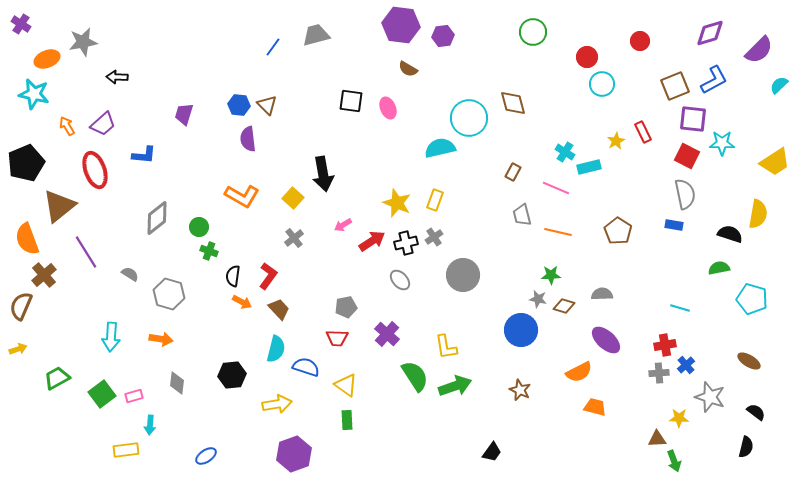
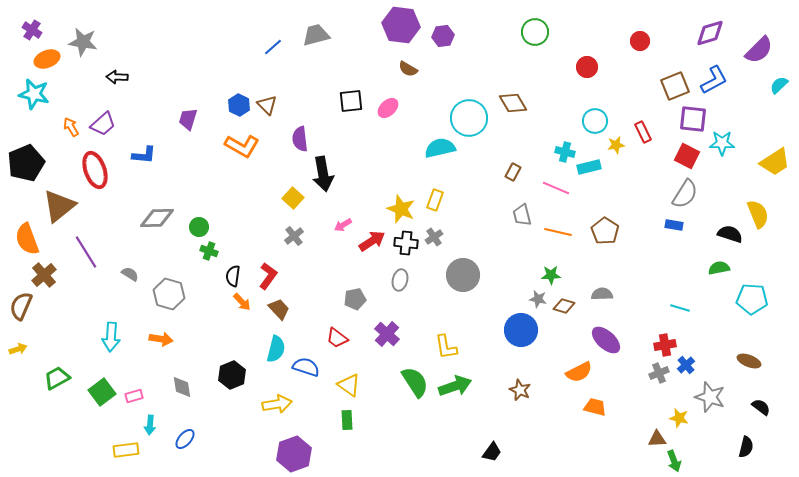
purple cross at (21, 24): moved 11 px right, 6 px down
green circle at (533, 32): moved 2 px right
gray star at (83, 42): rotated 20 degrees clockwise
blue line at (273, 47): rotated 12 degrees clockwise
red circle at (587, 57): moved 10 px down
cyan circle at (602, 84): moved 7 px left, 37 px down
black square at (351, 101): rotated 15 degrees counterclockwise
brown diamond at (513, 103): rotated 16 degrees counterclockwise
blue hexagon at (239, 105): rotated 20 degrees clockwise
pink ellipse at (388, 108): rotated 70 degrees clockwise
purple trapezoid at (184, 114): moved 4 px right, 5 px down
orange arrow at (67, 126): moved 4 px right, 1 px down
purple semicircle at (248, 139): moved 52 px right
yellow star at (616, 141): moved 4 px down; rotated 18 degrees clockwise
cyan cross at (565, 152): rotated 18 degrees counterclockwise
gray semicircle at (685, 194): rotated 44 degrees clockwise
orange L-shape at (242, 196): moved 50 px up
yellow star at (397, 203): moved 4 px right, 6 px down
yellow semicircle at (758, 214): rotated 32 degrees counterclockwise
gray diamond at (157, 218): rotated 36 degrees clockwise
brown pentagon at (618, 231): moved 13 px left
gray cross at (294, 238): moved 2 px up
black cross at (406, 243): rotated 20 degrees clockwise
gray ellipse at (400, 280): rotated 55 degrees clockwise
cyan pentagon at (752, 299): rotated 12 degrees counterclockwise
orange arrow at (242, 302): rotated 18 degrees clockwise
gray pentagon at (346, 307): moved 9 px right, 8 px up
red trapezoid at (337, 338): rotated 35 degrees clockwise
brown ellipse at (749, 361): rotated 10 degrees counterclockwise
gray cross at (659, 373): rotated 18 degrees counterclockwise
black hexagon at (232, 375): rotated 16 degrees counterclockwise
green semicircle at (415, 376): moved 6 px down
gray diamond at (177, 383): moved 5 px right, 4 px down; rotated 15 degrees counterclockwise
yellow triangle at (346, 385): moved 3 px right
green square at (102, 394): moved 2 px up
black semicircle at (756, 412): moved 5 px right, 5 px up
yellow star at (679, 418): rotated 12 degrees clockwise
blue ellipse at (206, 456): moved 21 px left, 17 px up; rotated 15 degrees counterclockwise
